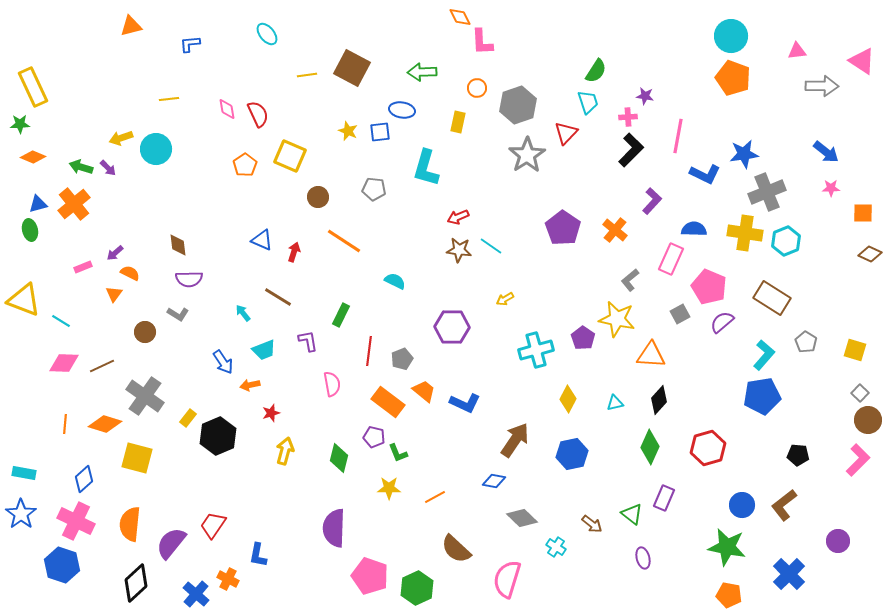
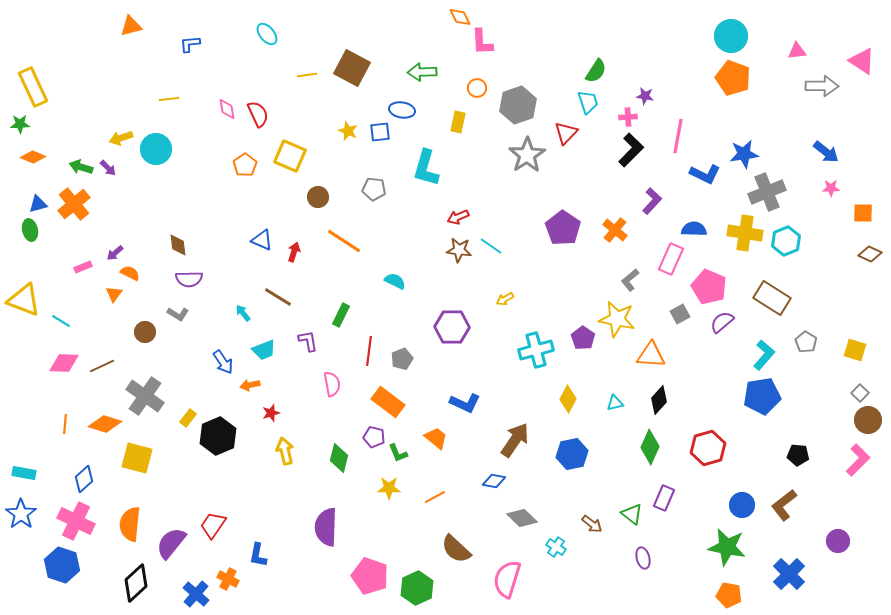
orange trapezoid at (424, 391): moved 12 px right, 47 px down
yellow arrow at (285, 451): rotated 28 degrees counterclockwise
purple semicircle at (334, 528): moved 8 px left, 1 px up
